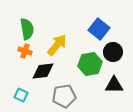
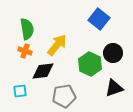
blue square: moved 10 px up
black circle: moved 1 px down
green hexagon: rotated 25 degrees counterclockwise
black triangle: moved 3 px down; rotated 18 degrees counterclockwise
cyan square: moved 1 px left, 4 px up; rotated 32 degrees counterclockwise
